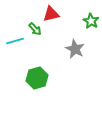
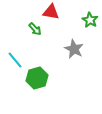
red triangle: moved 2 px up; rotated 24 degrees clockwise
green star: moved 1 px left, 1 px up
cyan line: moved 19 px down; rotated 66 degrees clockwise
gray star: moved 1 px left
